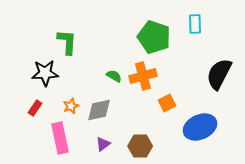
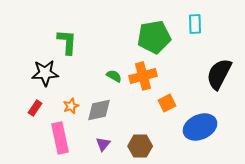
green pentagon: rotated 28 degrees counterclockwise
purple triangle: rotated 14 degrees counterclockwise
